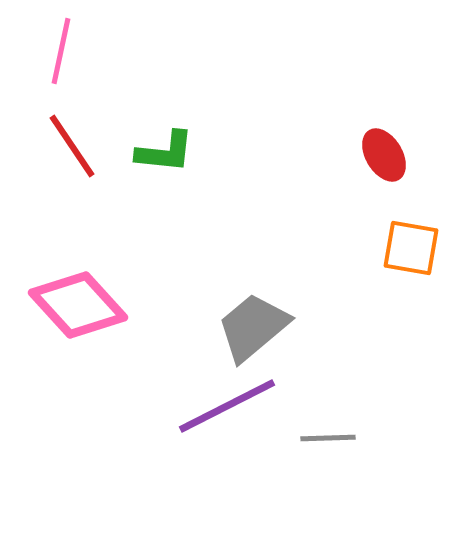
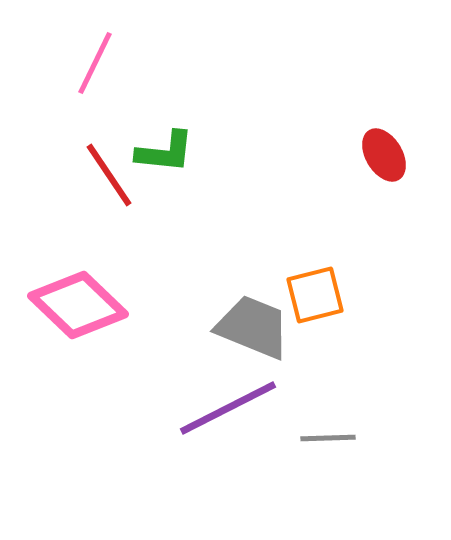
pink line: moved 34 px right, 12 px down; rotated 14 degrees clockwise
red line: moved 37 px right, 29 px down
orange square: moved 96 px left, 47 px down; rotated 24 degrees counterclockwise
pink diamond: rotated 4 degrees counterclockwise
gray trapezoid: rotated 62 degrees clockwise
purple line: moved 1 px right, 2 px down
